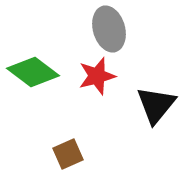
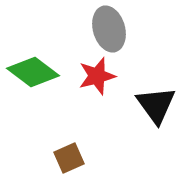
black triangle: rotated 15 degrees counterclockwise
brown square: moved 1 px right, 4 px down
